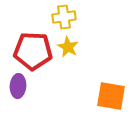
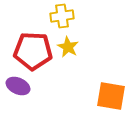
yellow cross: moved 2 px left, 1 px up
purple ellipse: rotated 70 degrees counterclockwise
